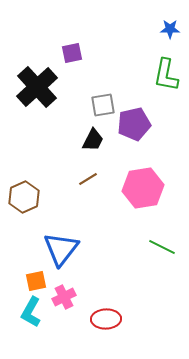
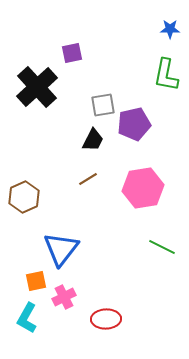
cyan L-shape: moved 4 px left, 6 px down
